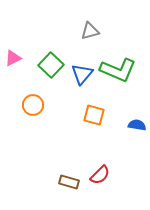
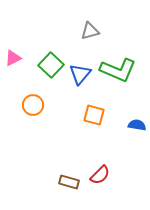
blue triangle: moved 2 px left
